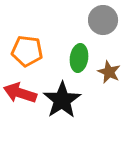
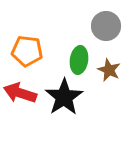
gray circle: moved 3 px right, 6 px down
green ellipse: moved 2 px down
brown star: moved 2 px up
black star: moved 2 px right, 3 px up
